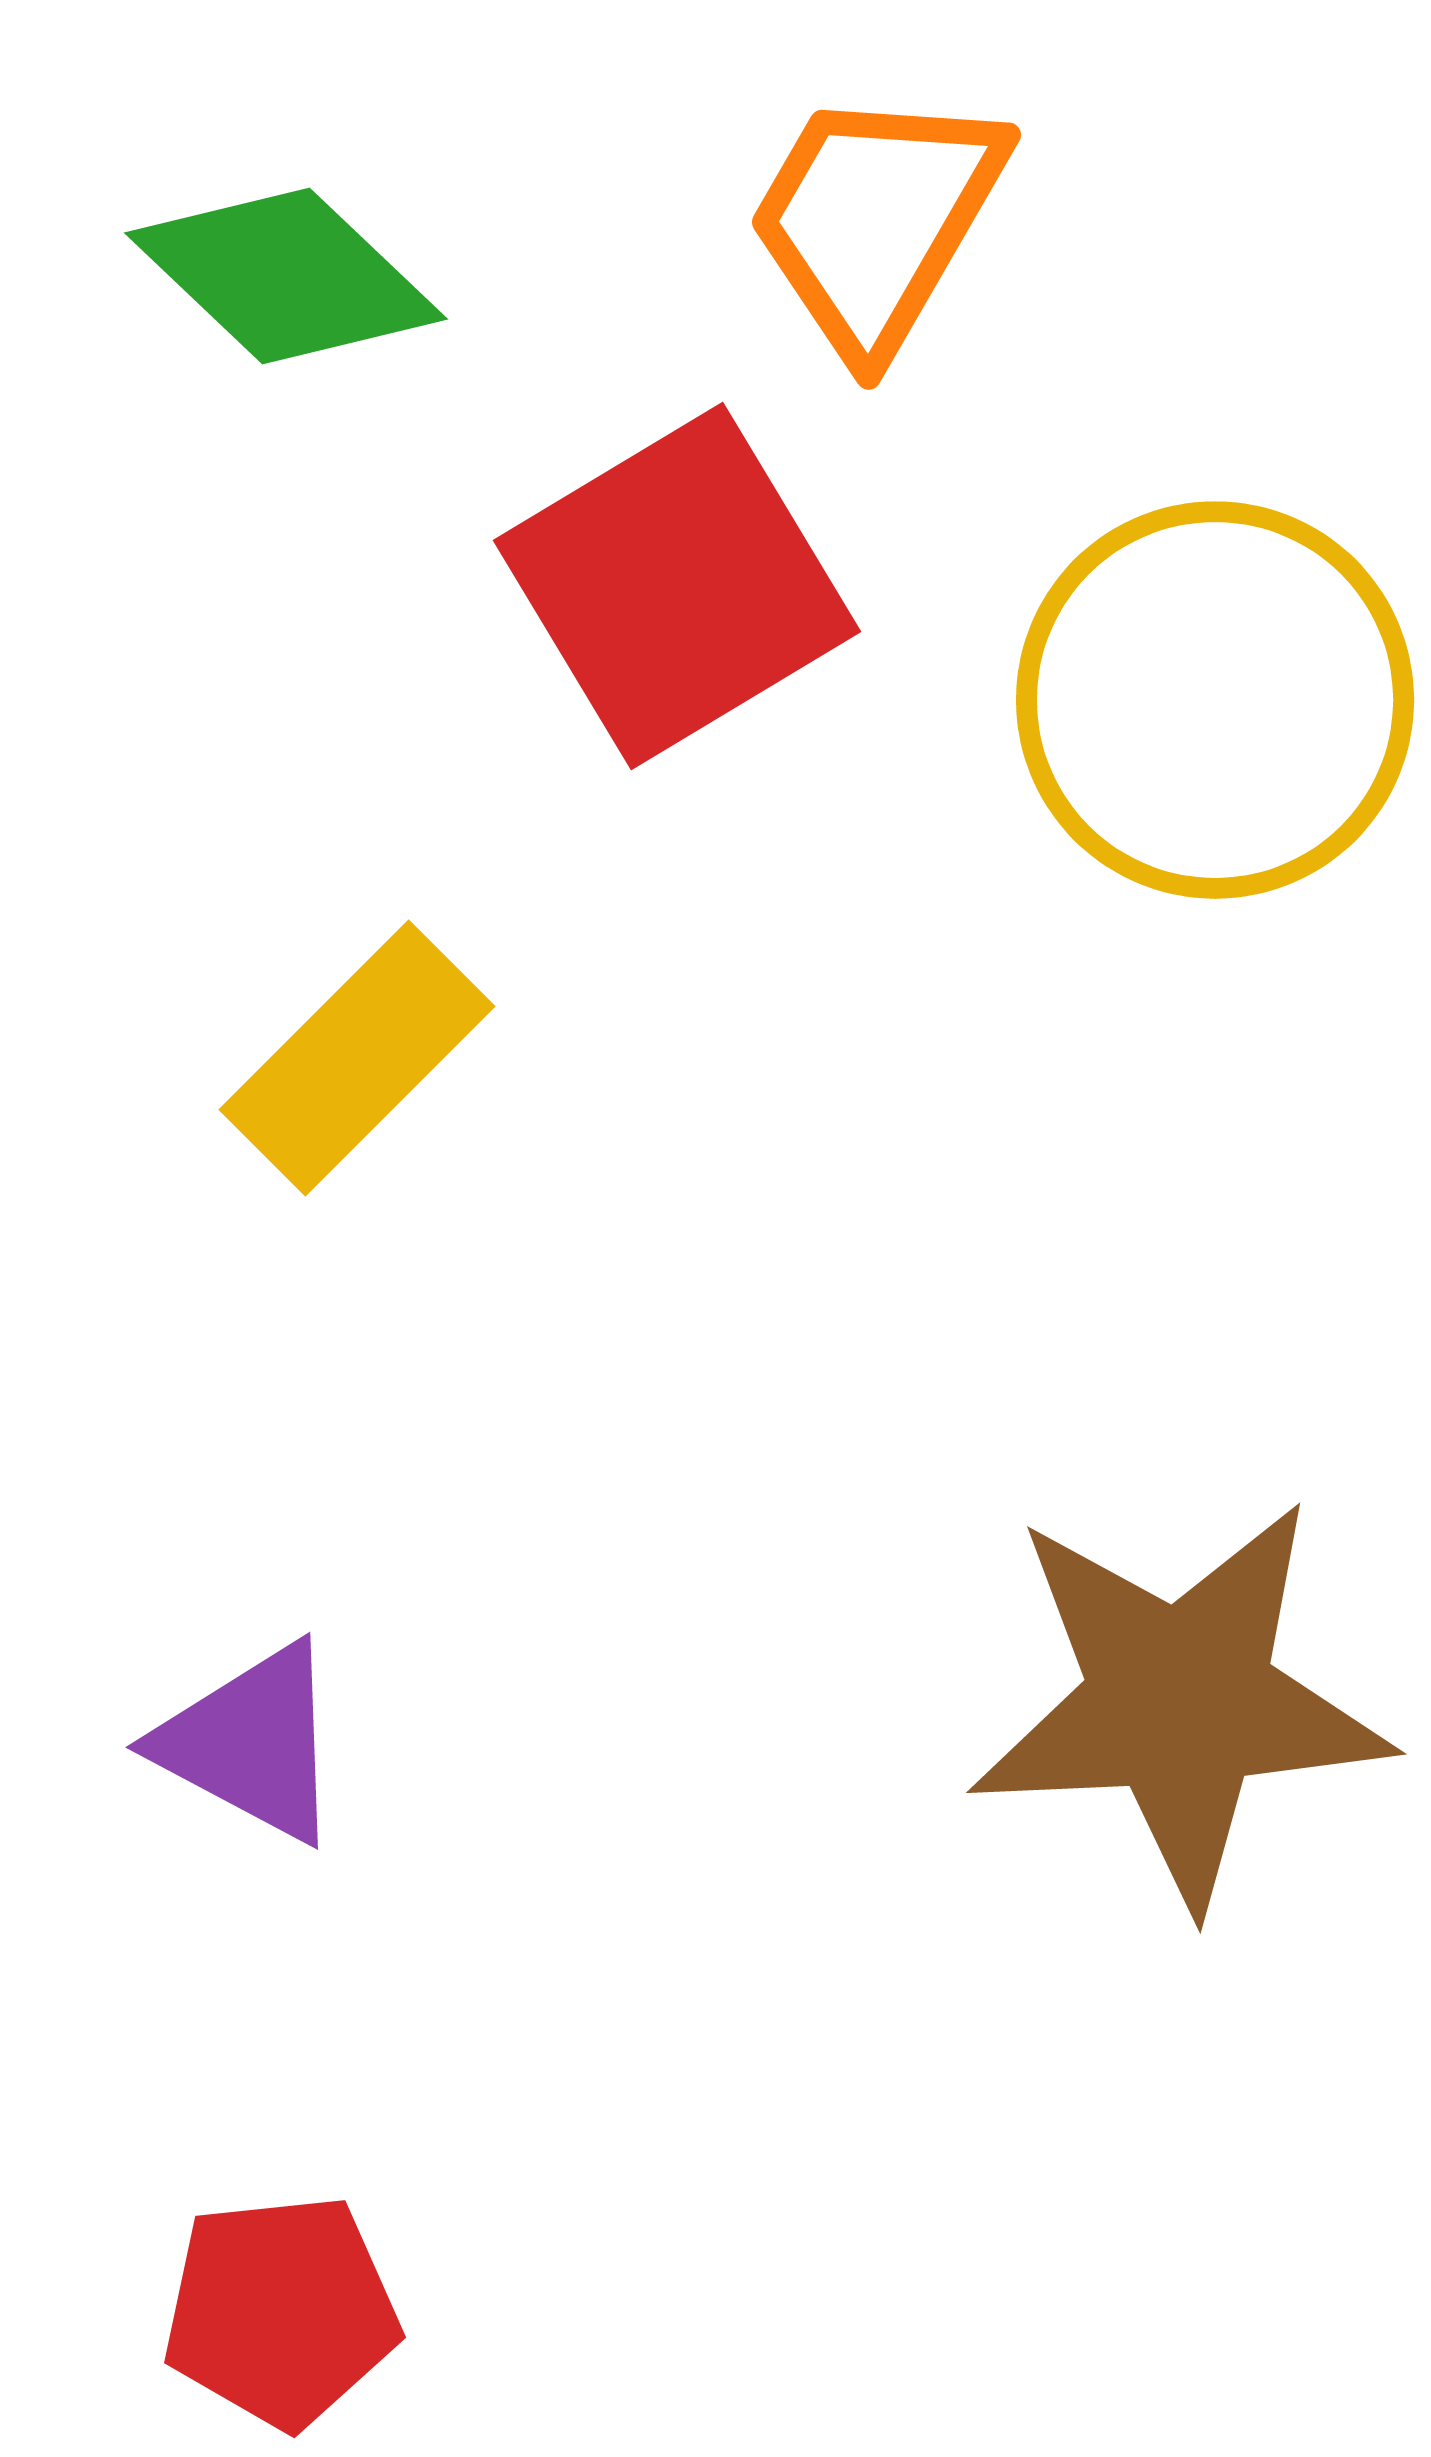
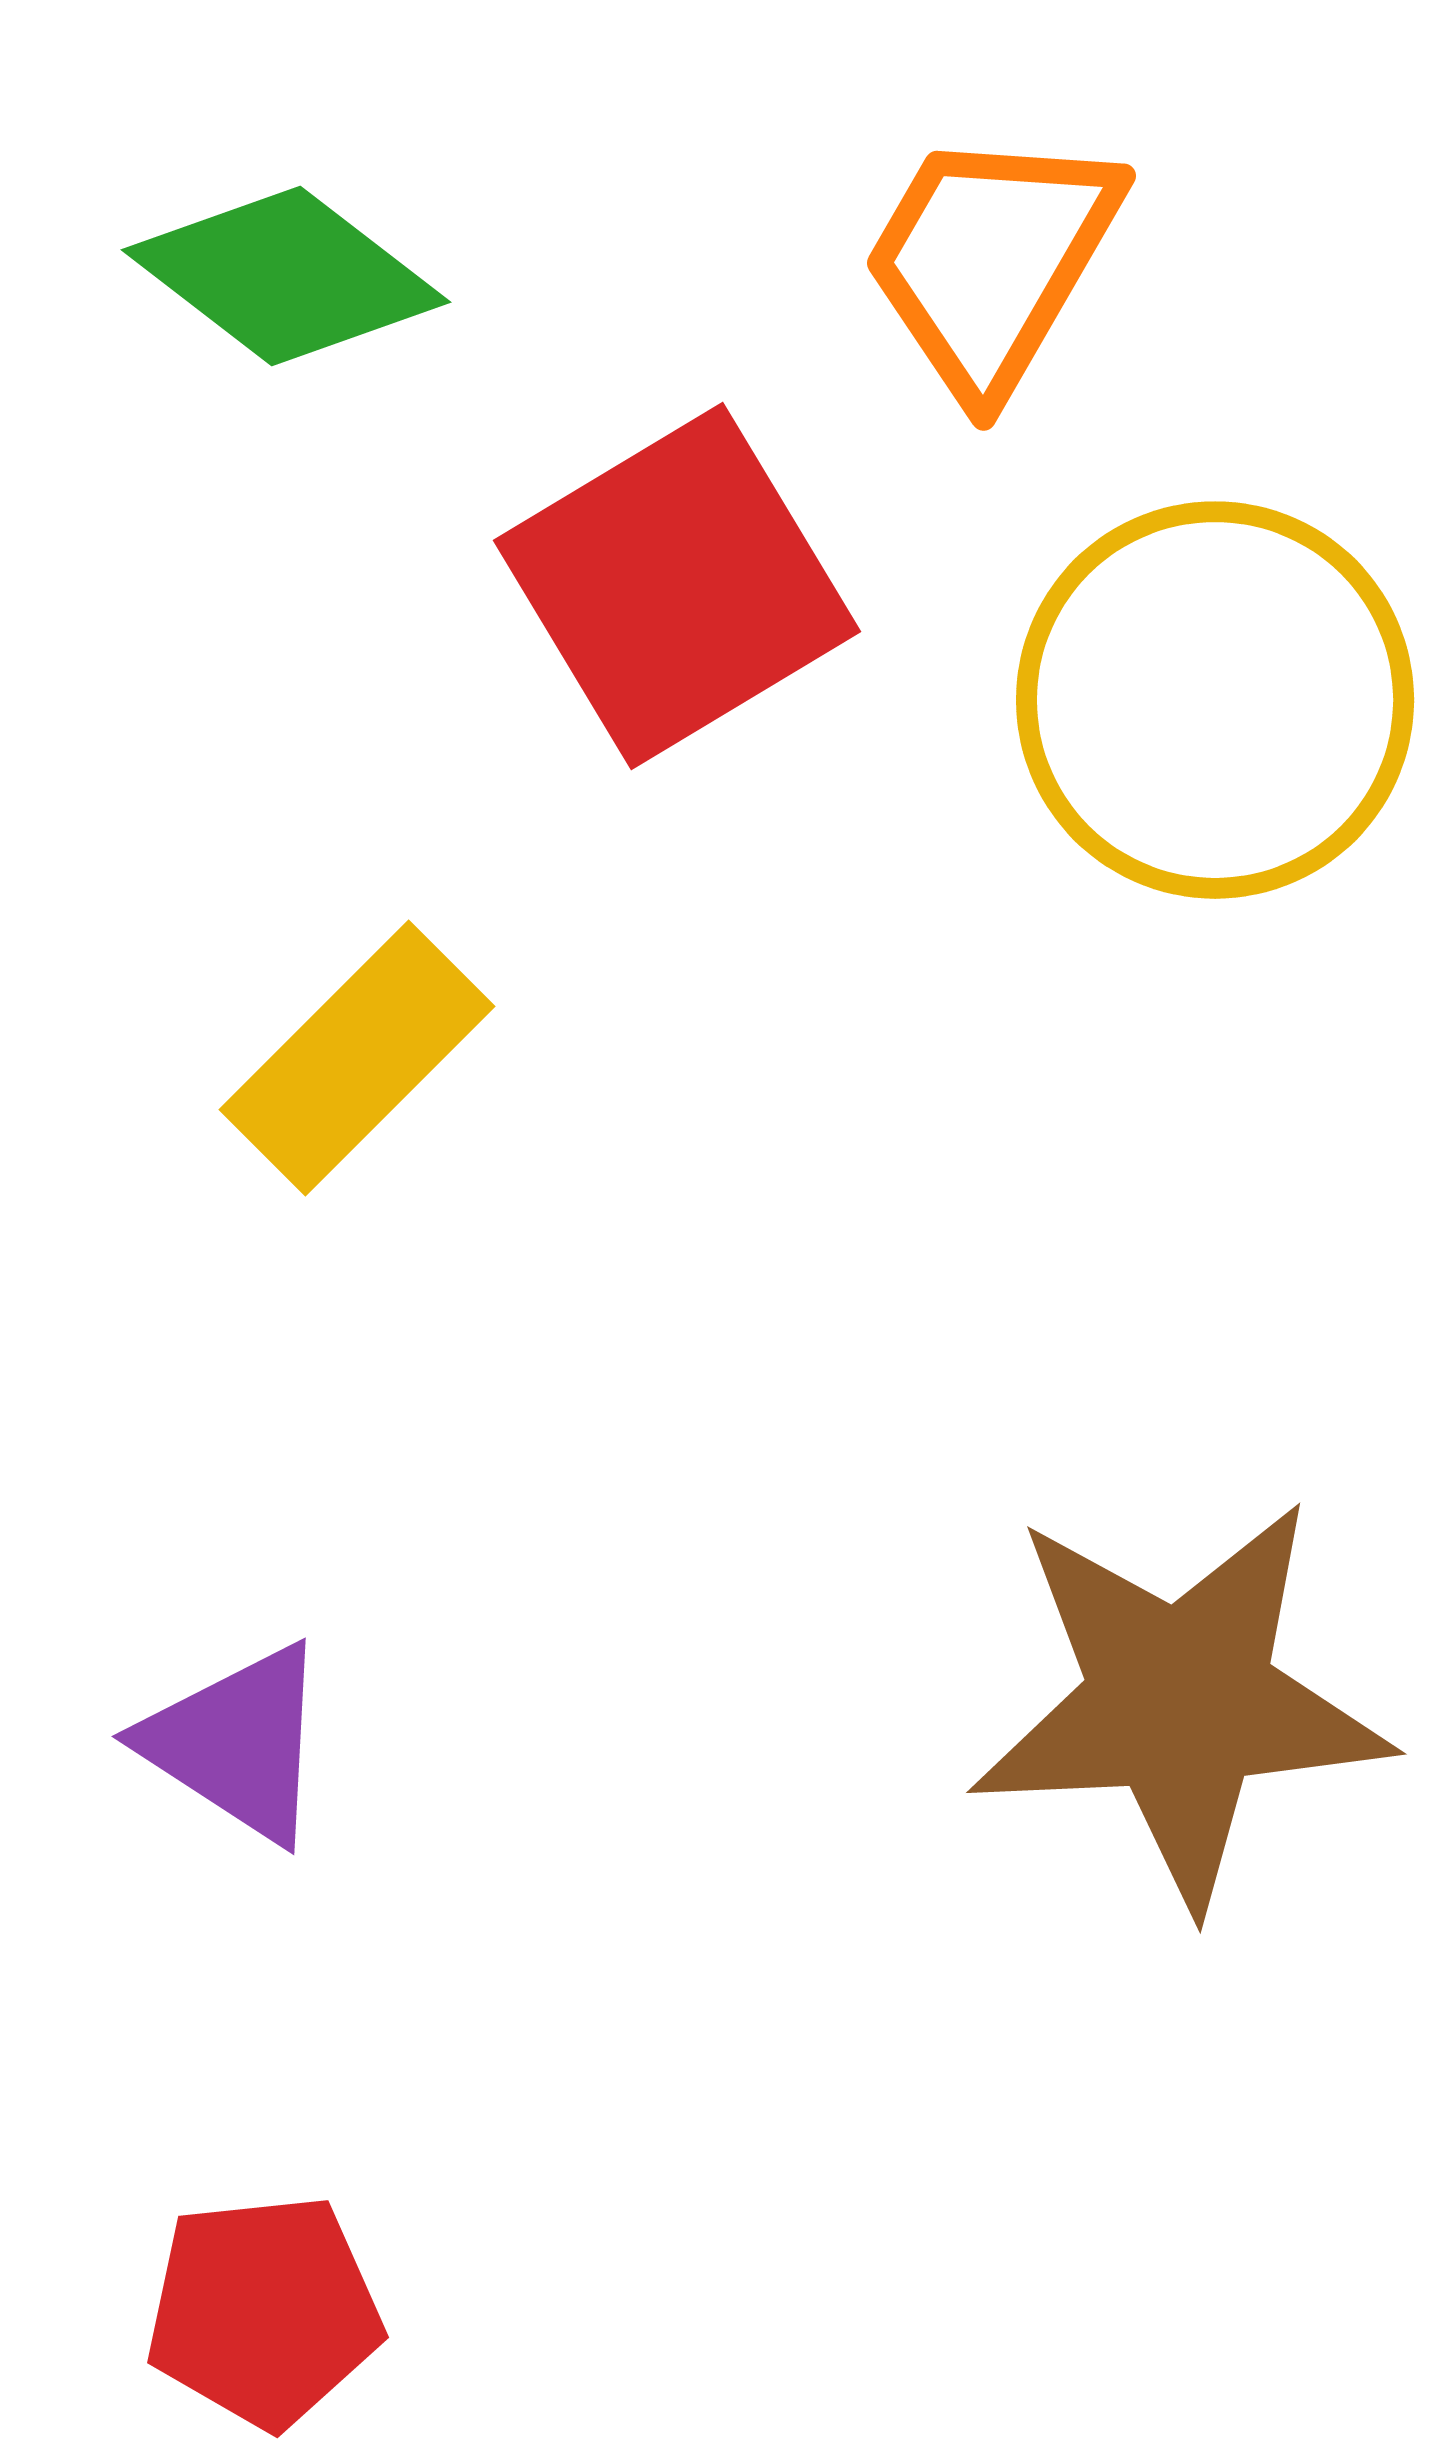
orange trapezoid: moved 115 px right, 41 px down
green diamond: rotated 6 degrees counterclockwise
purple triangle: moved 14 px left; rotated 5 degrees clockwise
red pentagon: moved 17 px left
